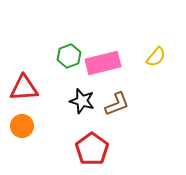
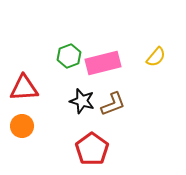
brown L-shape: moved 4 px left
